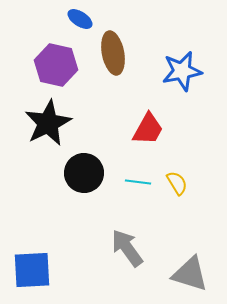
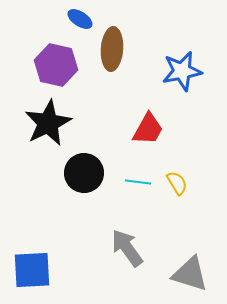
brown ellipse: moved 1 px left, 4 px up; rotated 15 degrees clockwise
